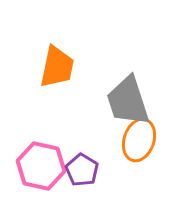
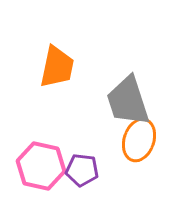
purple pentagon: rotated 24 degrees counterclockwise
